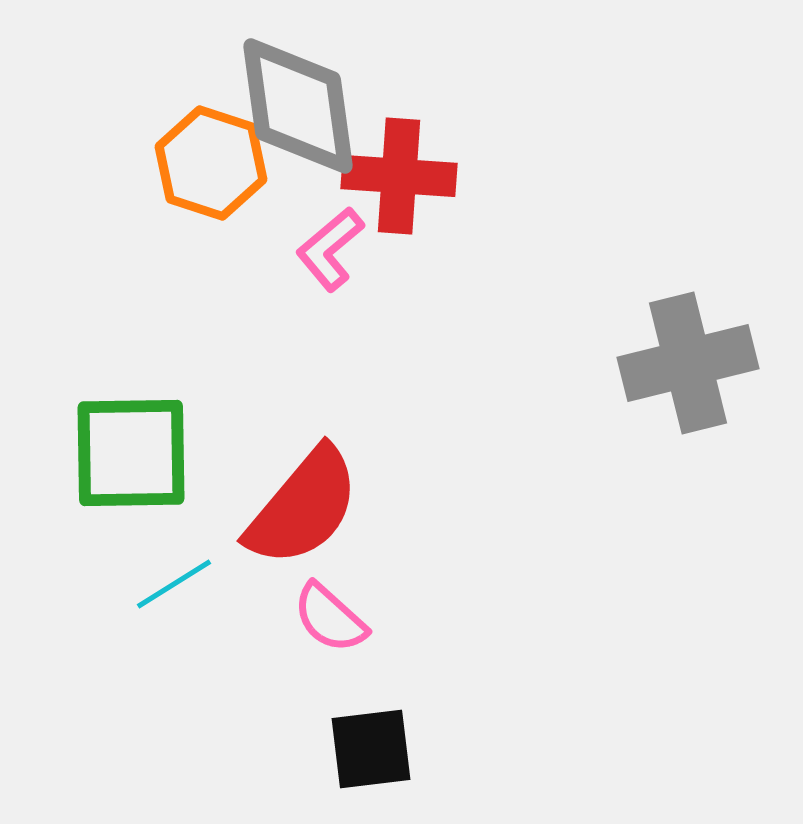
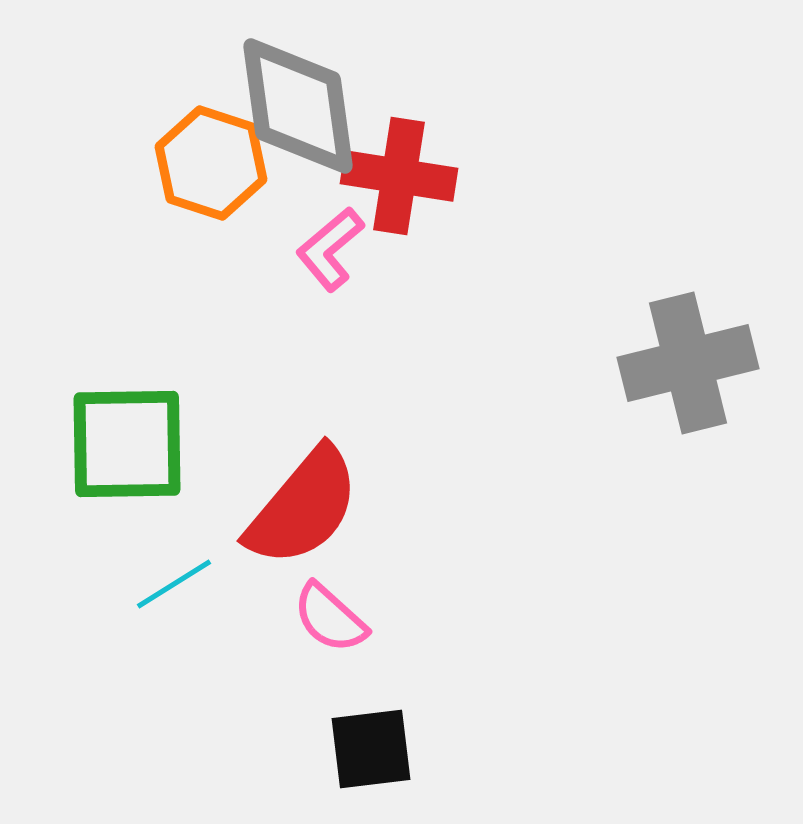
red cross: rotated 5 degrees clockwise
green square: moved 4 px left, 9 px up
